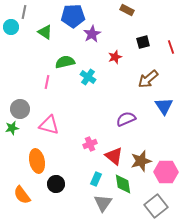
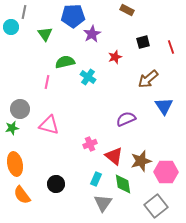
green triangle: moved 2 px down; rotated 21 degrees clockwise
orange ellipse: moved 22 px left, 3 px down
